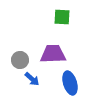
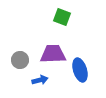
green square: rotated 18 degrees clockwise
blue arrow: moved 8 px right, 1 px down; rotated 56 degrees counterclockwise
blue ellipse: moved 10 px right, 13 px up
